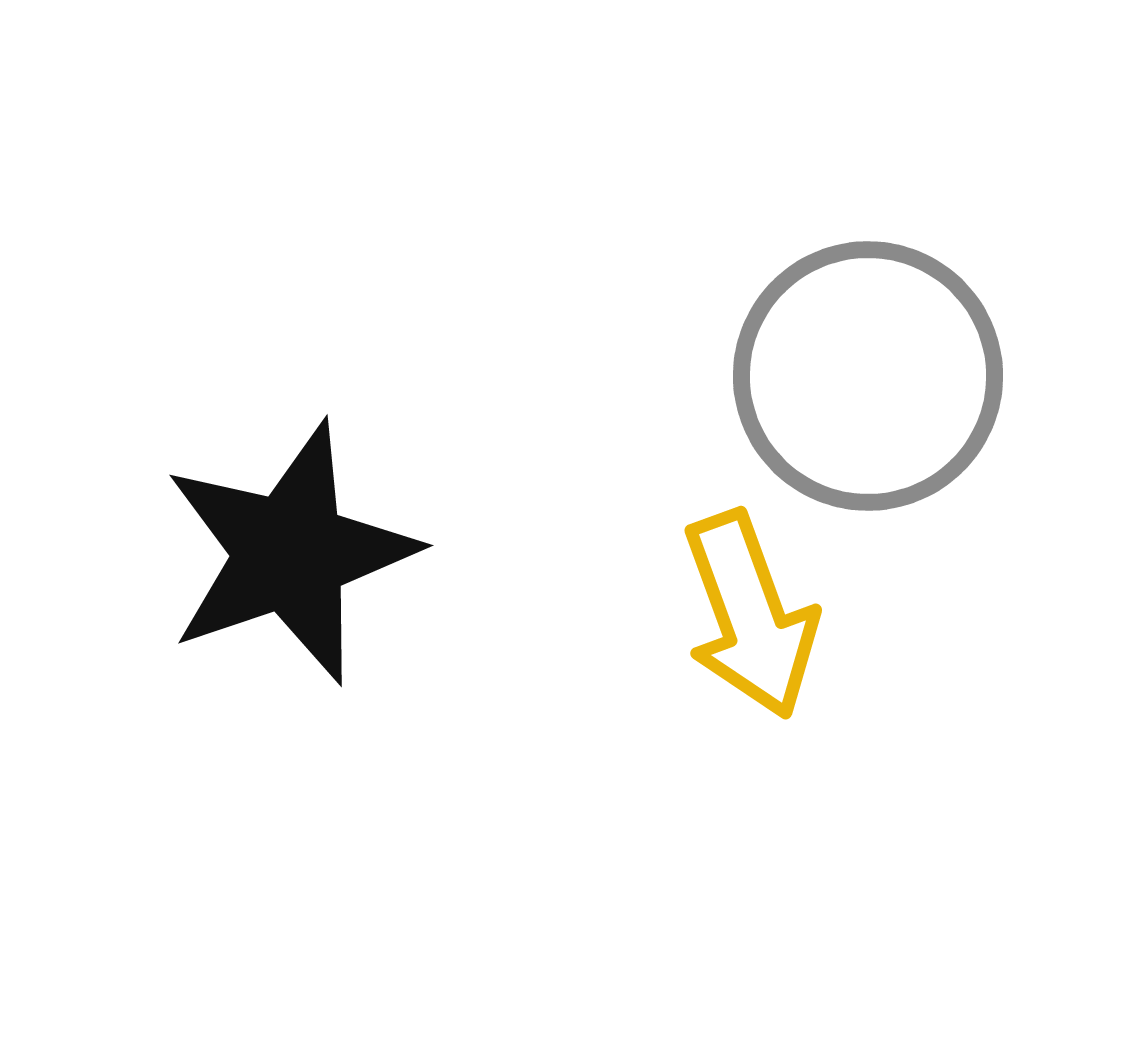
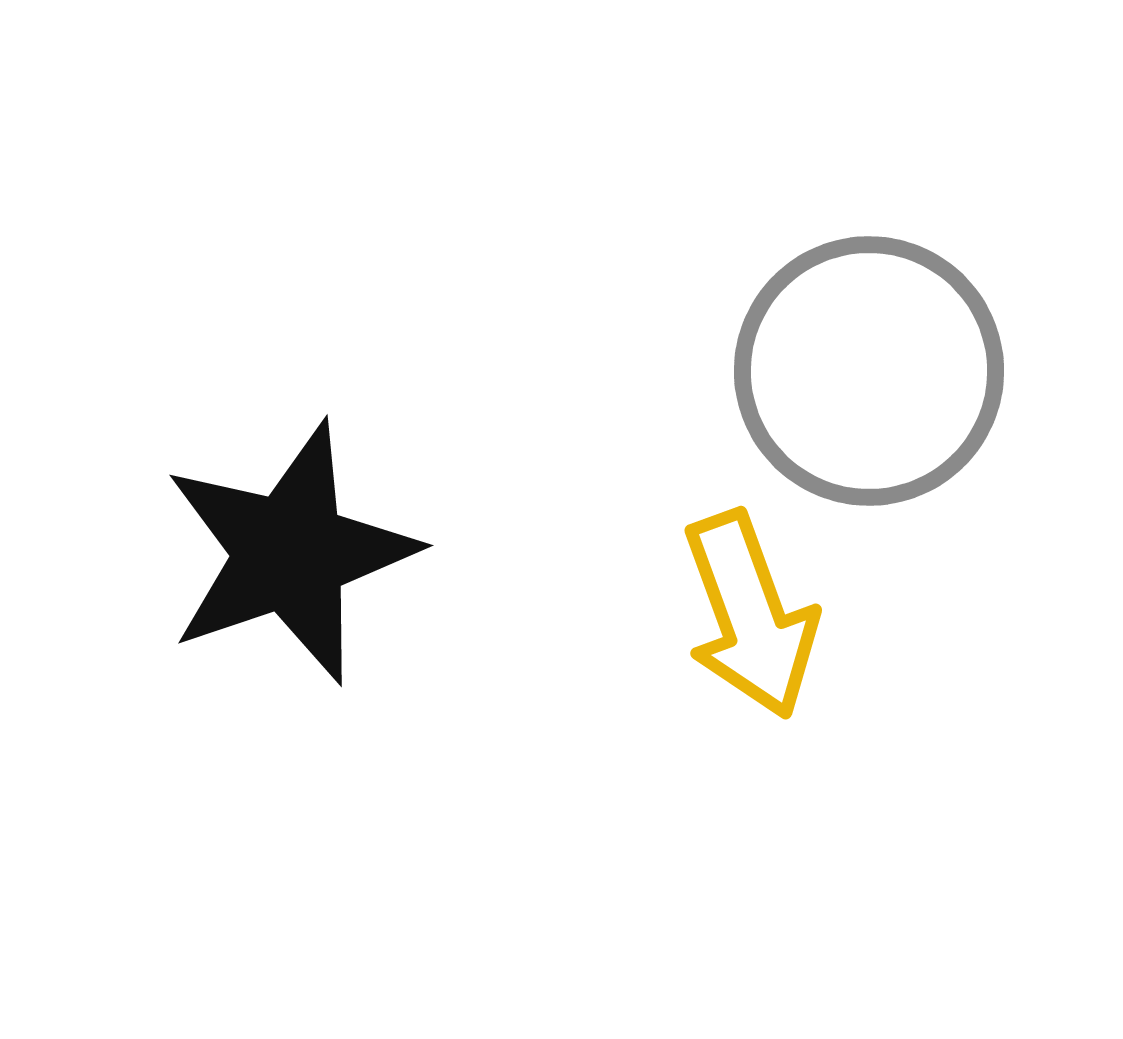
gray circle: moved 1 px right, 5 px up
